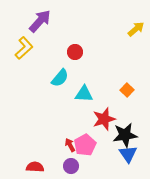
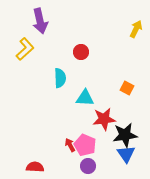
purple arrow: rotated 125 degrees clockwise
yellow arrow: rotated 24 degrees counterclockwise
yellow L-shape: moved 1 px right, 1 px down
red circle: moved 6 px right
cyan semicircle: rotated 42 degrees counterclockwise
orange square: moved 2 px up; rotated 16 degrees counterclockwise
cyan triangle: moved 1 px right, 4 px down
red star: rotated 10 degrees clockwise
pink pentagon: rotated 20 degrees counterclockwise
blue triangle: moved 2 px left
purple circle: moved 17 px right
